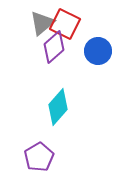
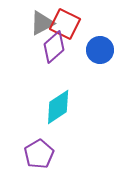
gray triangle: rotated 12 degrees clockwise
blue circle: moved 2 px right, 1 px up
cyan diamond: rotated 15 degrees clockwise
purple pentagon: moved 3 px up
